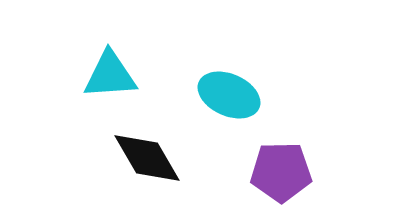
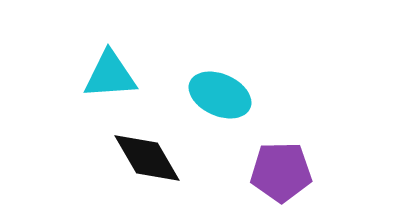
cyan ellipse: moved 9 px left
